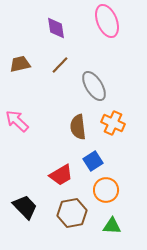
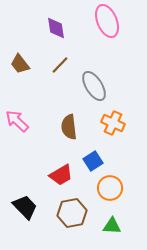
brown trapezoid: rotated 115 degrees counterclockwise
brown semicircle: moved 9 px left
orange circle: moved 4 px right, 2 px up
